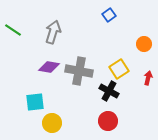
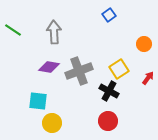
gray arrow: moved 1 px right; rotated 20 degrees counterclockwise
gray cross: rotated 32 degrees counterclockwise
red arrow: rotated 24 degrees clockwise
cyan square: moved 3 px right, 1 px up; rotated 12 degrees clockwise
